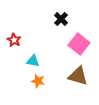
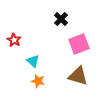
pink square: rotated 30 degrees clockwise
cyan triangle: rotated 32 degrees clockwise
